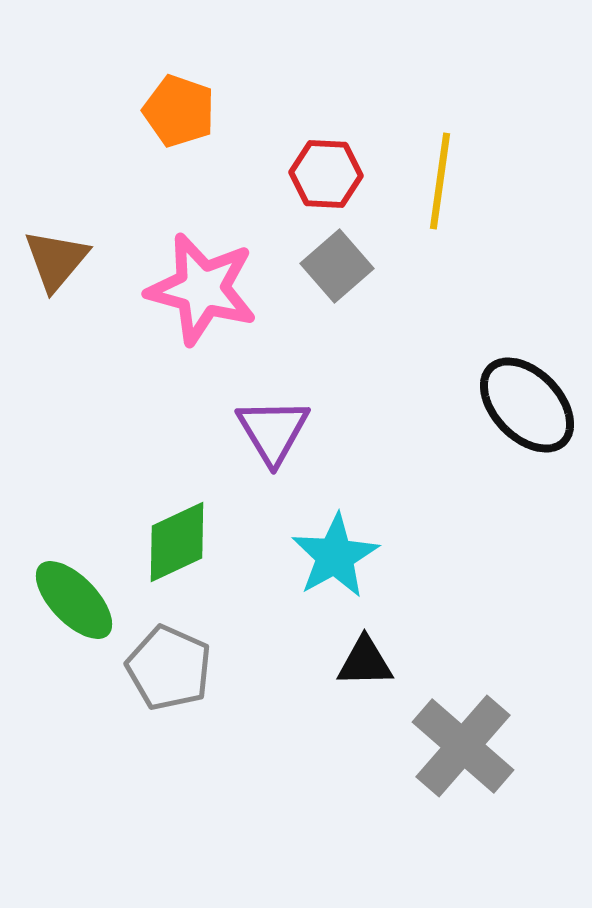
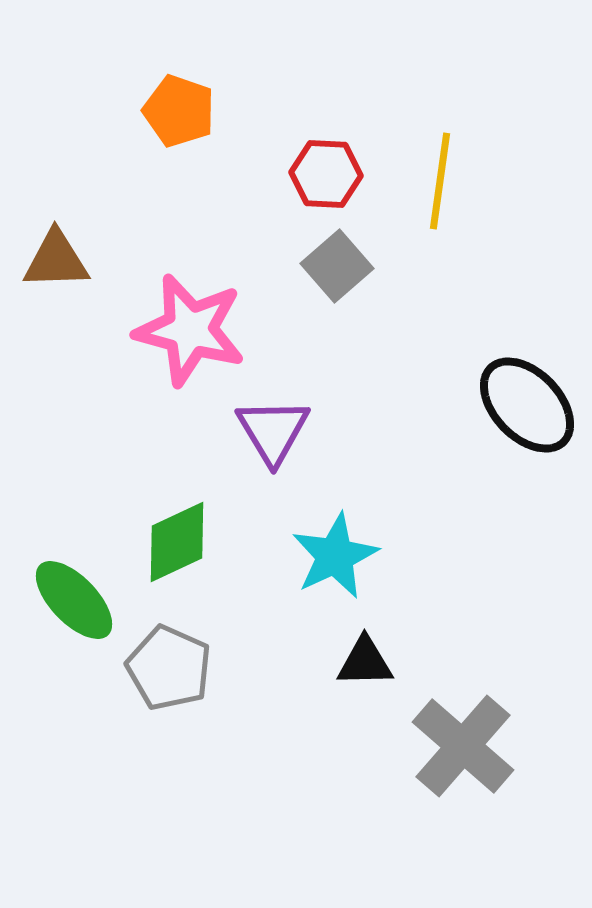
brown triangle: rotated 48 degrees clockwise
pink star: moved 12 px left, 41 px down
cyan star: rotated 4 degrees clockwise
